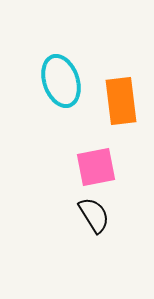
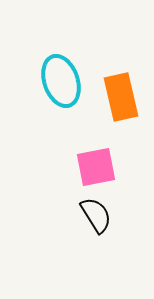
orange rectangle: moved 4 px up; rotated 6 degrees counterclockwise
black semicircle: moved 2 px right
